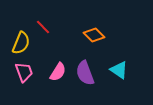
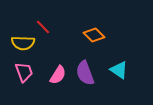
yellow semicircle: moved 2 px right; rotated 70 degrees clockwise
pink semicircle: moved 3 px down
